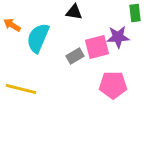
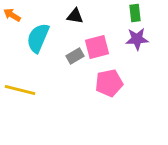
black triangle: moved 1 px right, 4 px down
orange arrow: moved 10 px up
purple star: moved 19 px right, 2 px down
pink pentagon: moved 4 px left, 2 px up; rotated 12 degrees counterclockwise
yellow line: moved 1 px left, 1 px down
